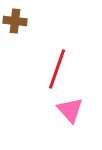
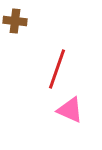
pink triangle: rotated 24 degrees counterclockwise
